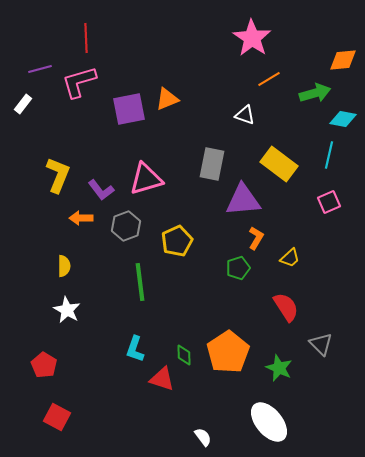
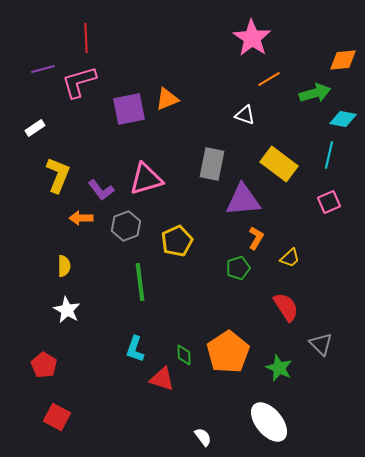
purple line: moved 3 px right
white rectangle: moved 12 px right, 24 px down; rotated 18 degrees clockwise
